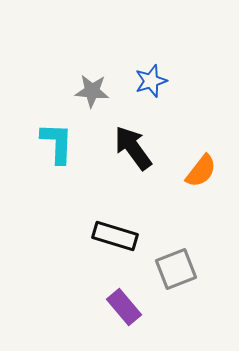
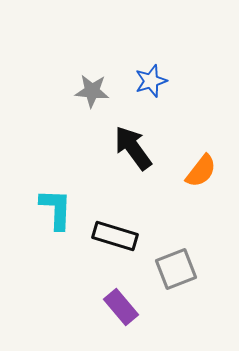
cyan L-shape: moved 1 px left, 66 px down
purple rectangle: moved 3 px left
